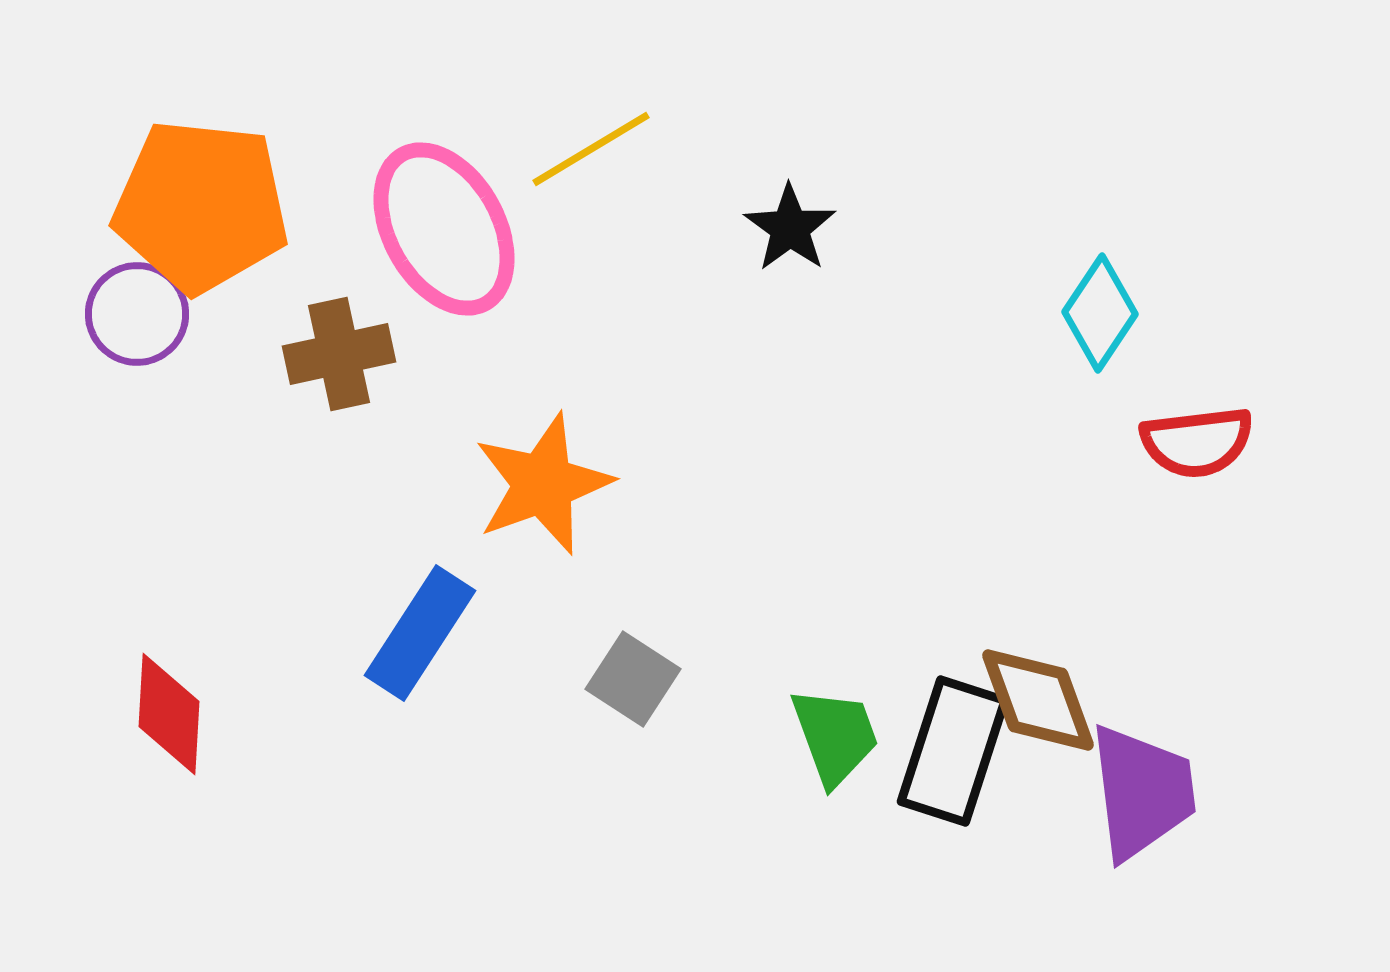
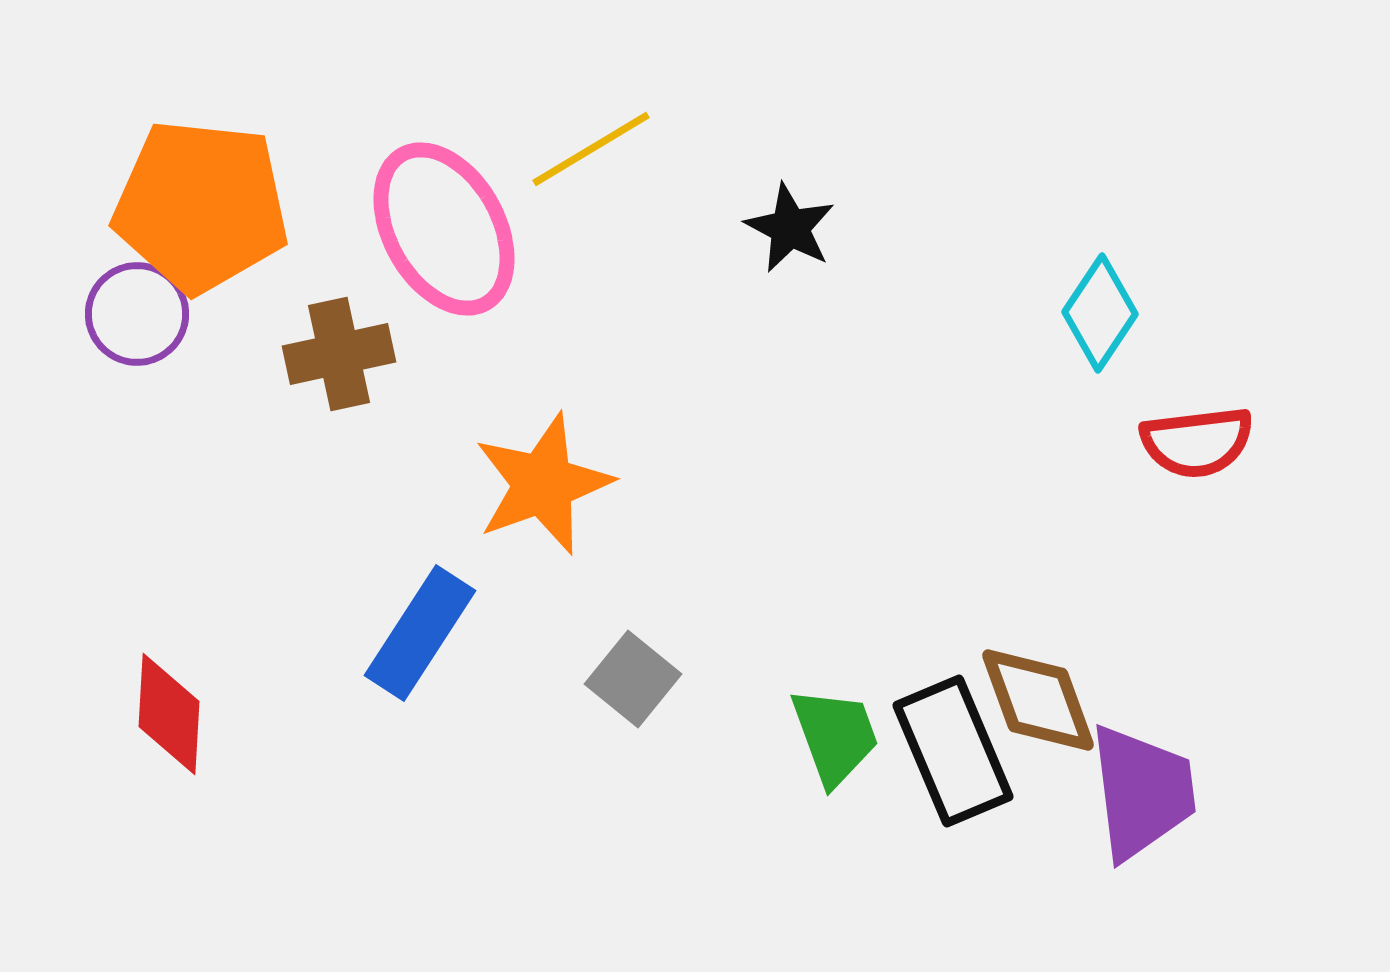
black star: rotated 8 degrees counterclockwise
gray square: rotated 6 degrees clockwise
black rectangle: rotated 41 degrees counterclockwise
